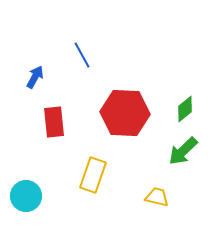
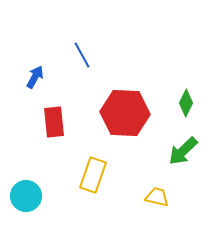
green diamond: moved 1 px right, 6 px up; rotated 24 degrees counterclockwise
